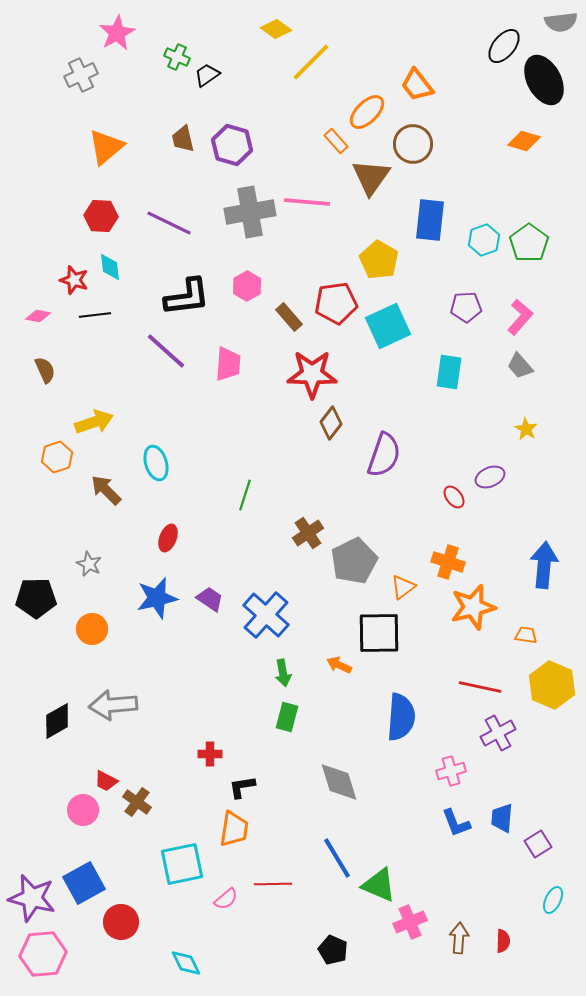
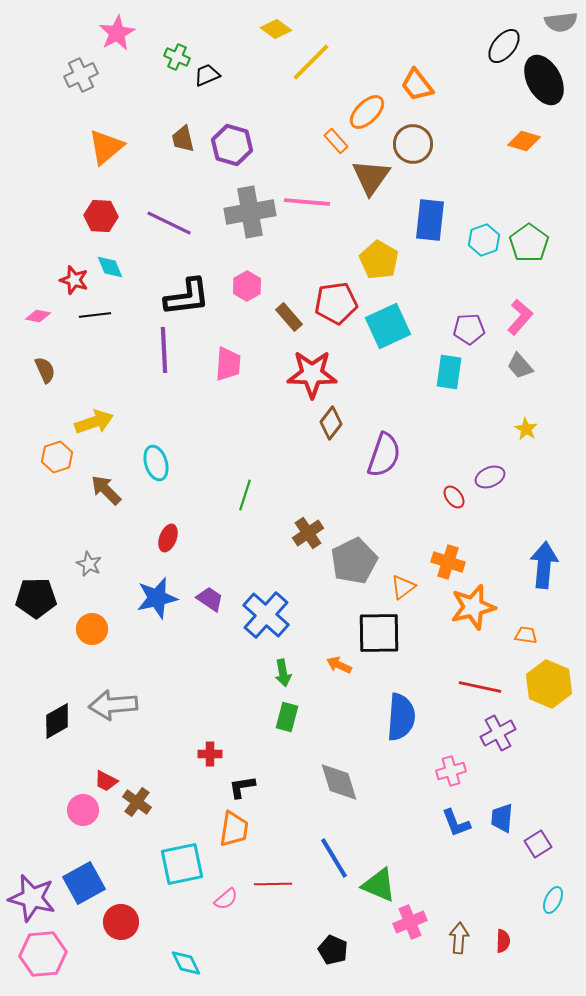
black trapezoid at (207, 75): rotated 12 degrees clockwise
cyan diamond at (110, 267): rotated 16 degrees counterclockwise
purple pentagon at (466, 307): moved 3 px right, 22 px down
purple line at (166, 351): moved 2 px left, 1 px up; rotated 45 degrees clockwise
yellow hexagon at (552, 685): moved 3 px left, 1 px up
blue line at (337, 858): moved 3 px left
